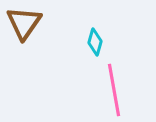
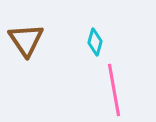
brown triangle: moved 2 px right, 17 px down; rotated 9 degrees counterclockwise
